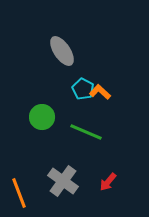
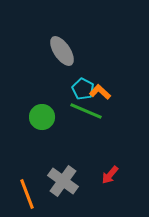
green line: moved 21 px up
red arrow: moved 2 px right, 7 px up
orange line: moved 8 px right, 1 px down
